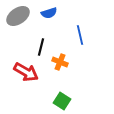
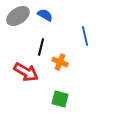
blue semicircle: moved 4 px left, 2 px down; rotated 133 degrees counterclockwise
blue line: moved 5 px right, 1 px down
green square: moved 2 px left, 2 px up; rotated 18 degrees counterclockwise
